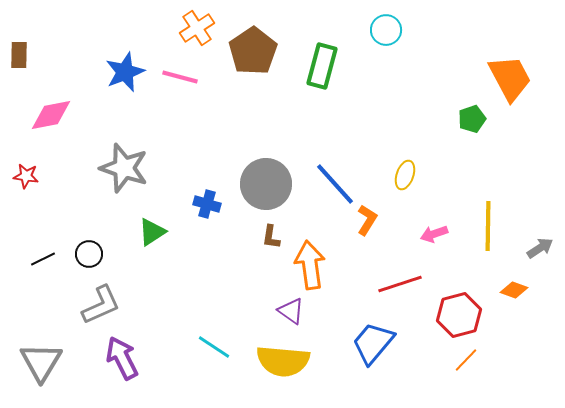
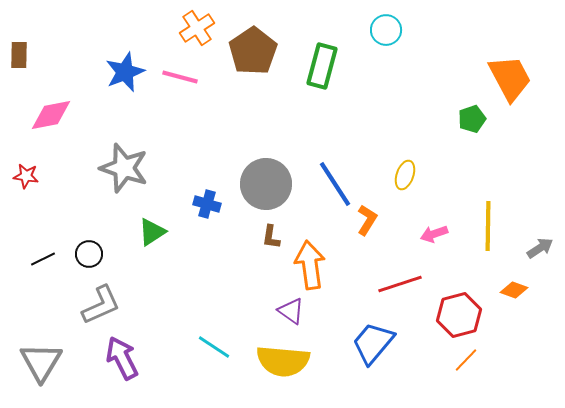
blue line: rotated 9 degrees clockwise
